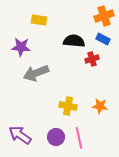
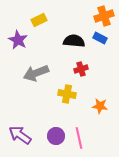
yellow rectangle: rotated 35 degrees counterclockwise
blue rectangle: moved 3 px left, 1 px up
purple star: moved 3 px left, 7 px up; rotated 24 degrees clockwise
red cross: moved 11 px left, 10 px down
yellow cross: moved 1 px left, 12 px up
purple circle: moved 1 px up
